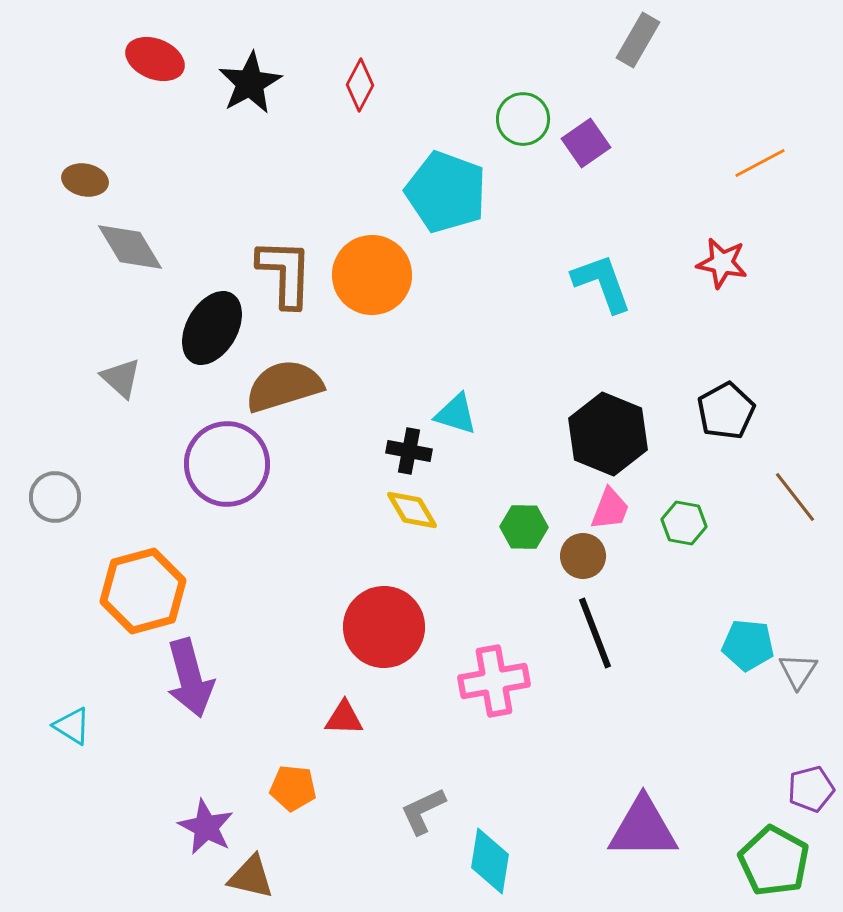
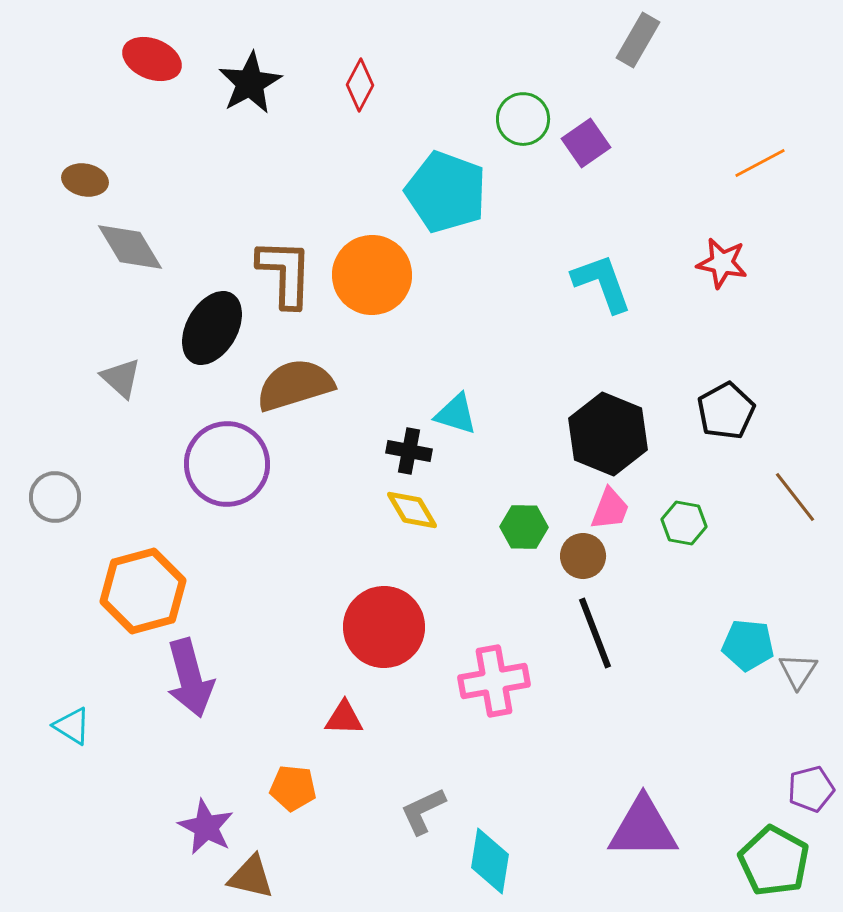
red ellipse at (155, 59): moved 3 px left
brown semicircle at (284, 386): moved 11 px right, 1 px up
